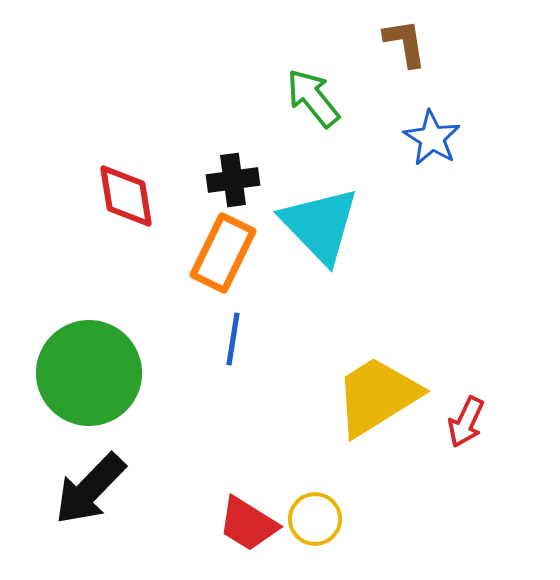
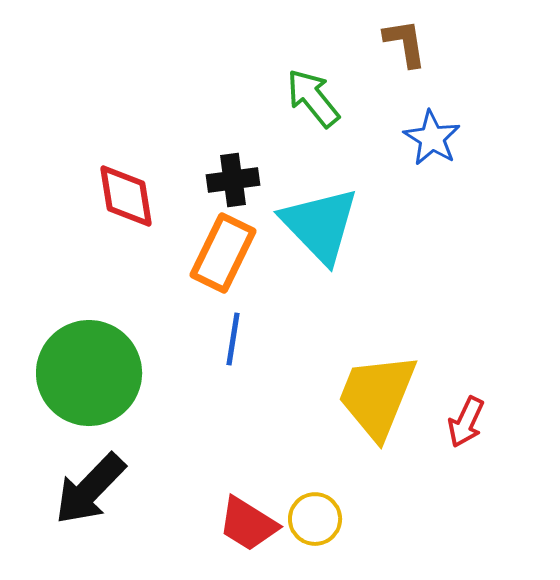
yellow trapezoid: rotated 36 degrees counterclockwise
